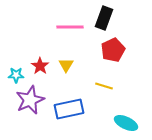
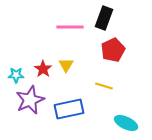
red star: moved 3 px right, 3 px down
